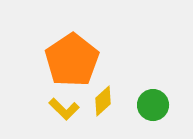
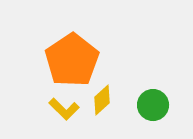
yellow diamond: moved 1 px left, 1 px up
